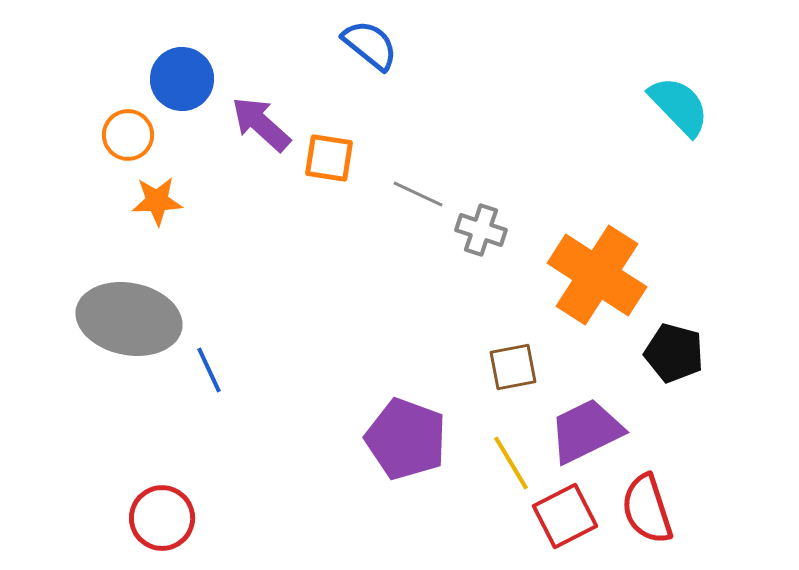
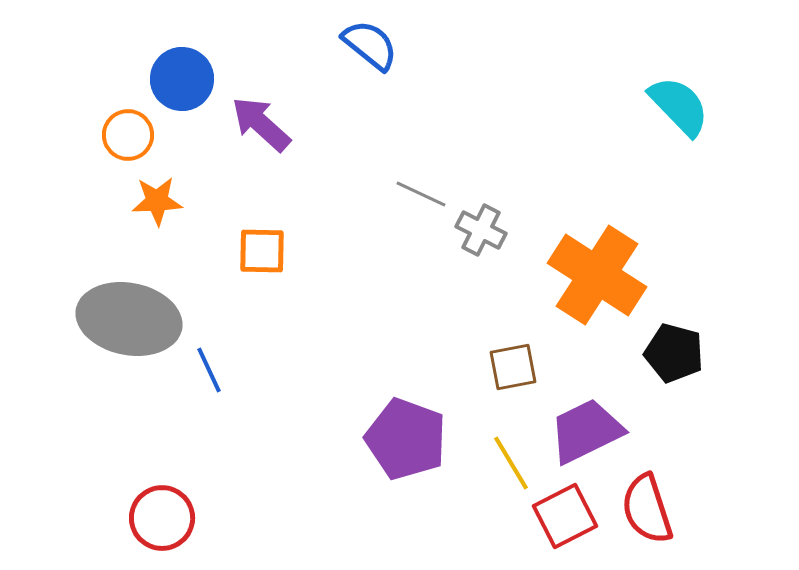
orange square: moved 67 px left, 93 px down; rotated 8 degrees counterclockwise
gray line: moved 3 px right
gray cross: rotated 9 degrees clockwise
